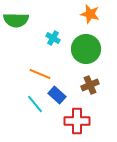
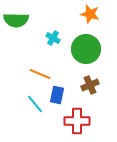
blue rectangle: rotated 60 degrees clockwise
